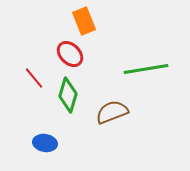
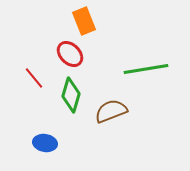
green diamond: moved 3 px right
brown semicircle: moved 1 px left, 1 px up
